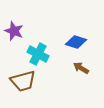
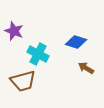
brown arrow: moved 5 px right
